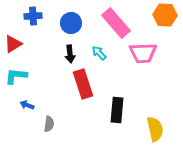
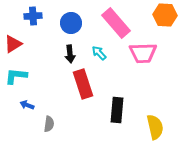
yellow semicircle: moved 2 px up
